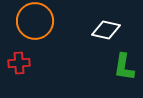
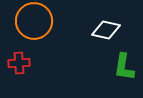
orange circle: moved 1 px left
